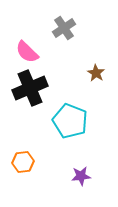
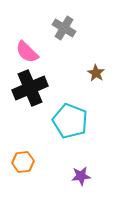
gray cross: rotated 25 degrees counterclockwise
